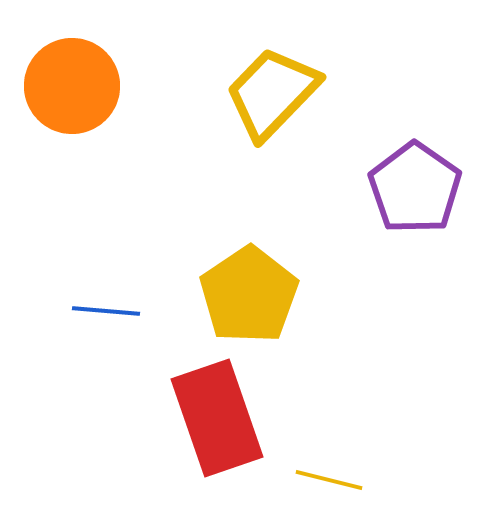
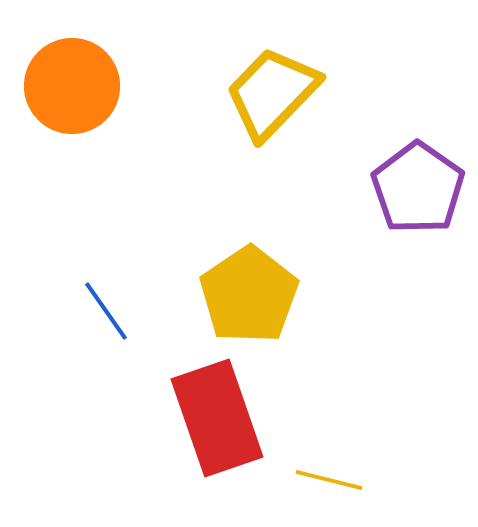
purple pentagon: moved 3 px right
blue line: rotated 50 degrees clockwise
